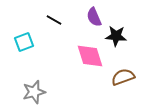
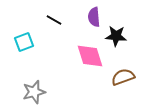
purple semicircle: rotated 18 degrees clockwise
